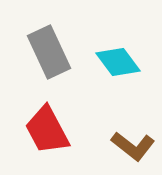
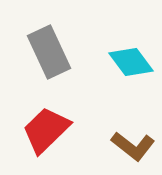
cyan diamond: moved 13 px right
red trapezoid: moved 1 px left; rotated 74 degrees clockwise
